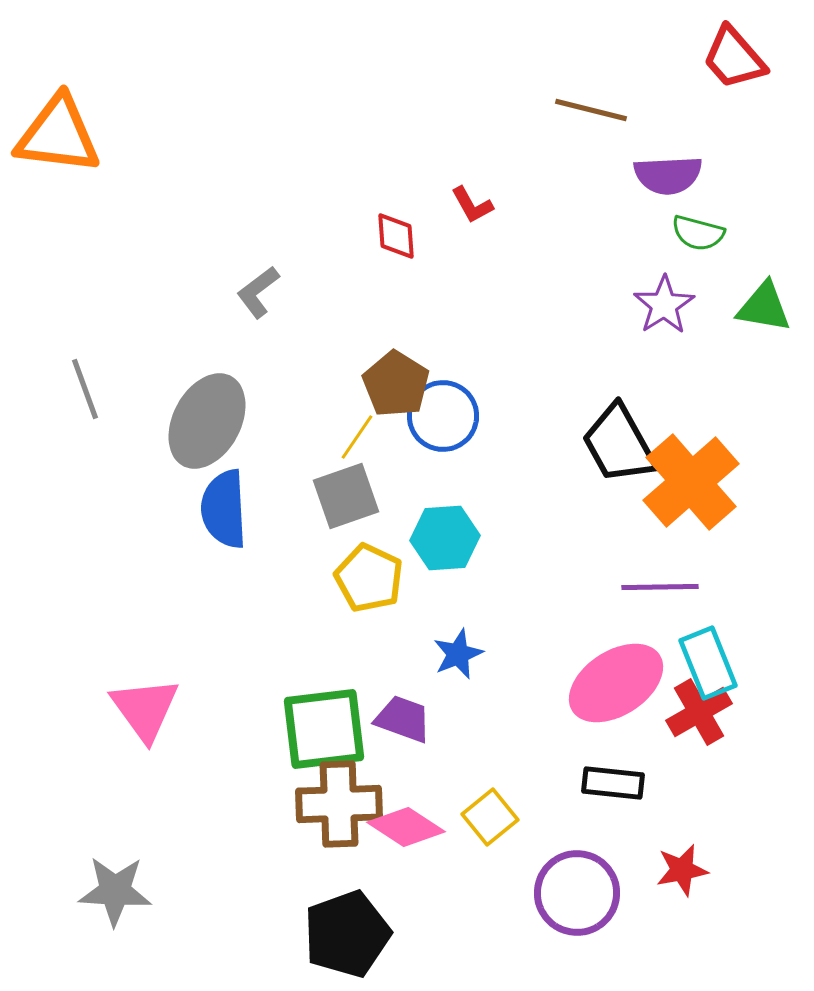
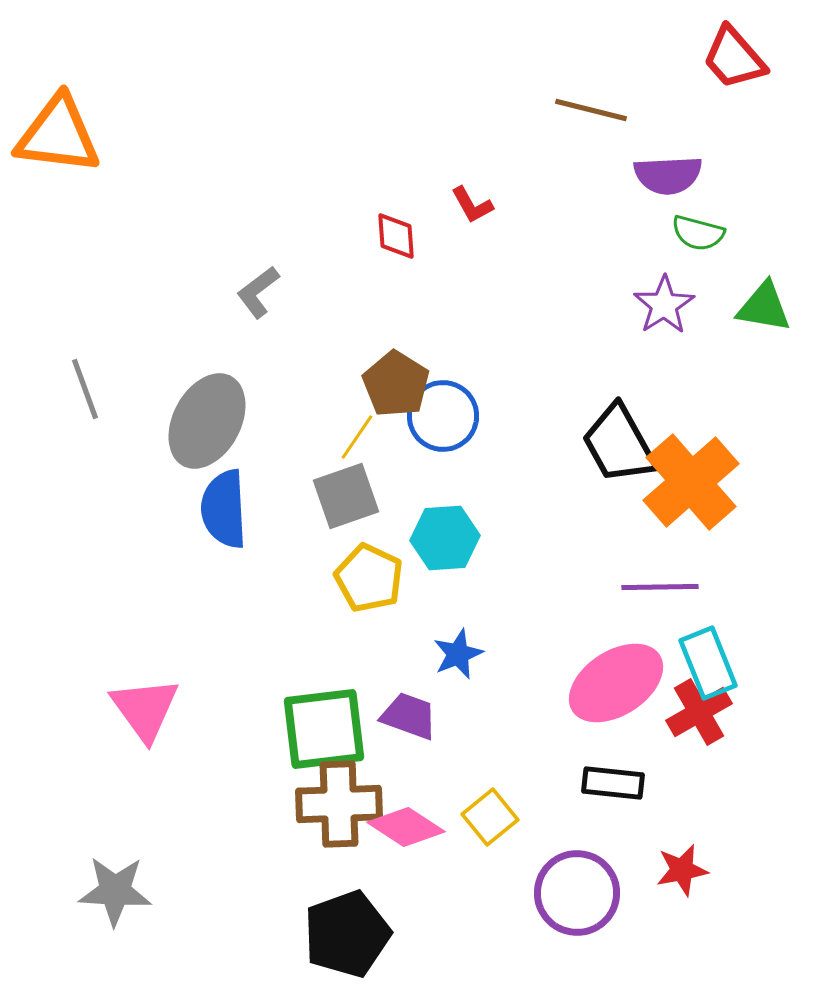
purple trapezoid: moved 6 px right, 3 px up
